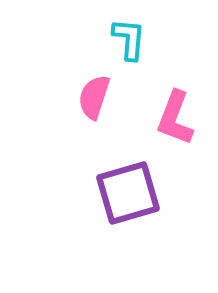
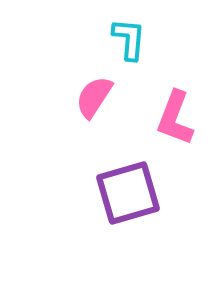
pink semicircle: rotated 15 degrees clockwise
